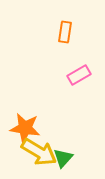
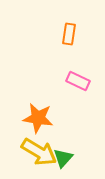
orange rectangle: moved 4 px right, 2 px down
pink rectangle: moved 1 px left, 6 px down; rotated 55 degrees clockwise
orange star: moved 13 px right, 10 px up
